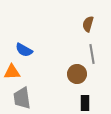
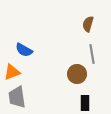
orange triangle: rotated 18 degrees counterclockwise
gray trapezoid: moved 5 px left, 1 px up
